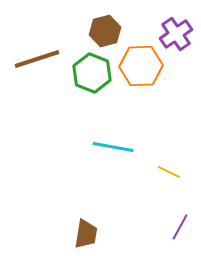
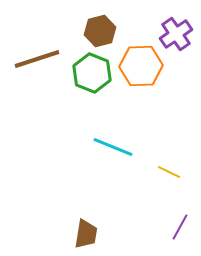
brown hexagon: moved 5 px left
cyan line: rotated 12 degrees clockwise
